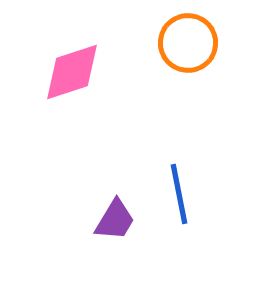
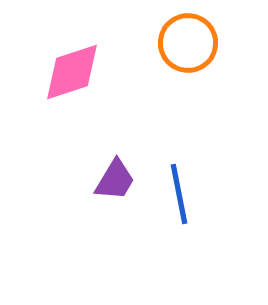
purple trapezoid: moved 40 px up
